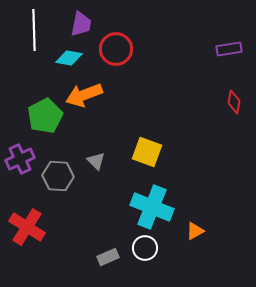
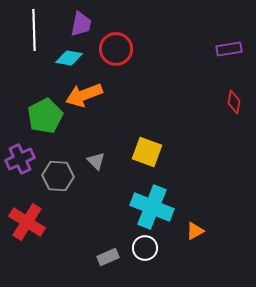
red cross: moved 5 px up
